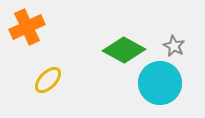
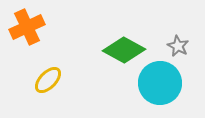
gray star: moved 4 px right
